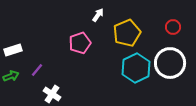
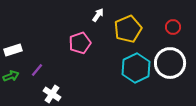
yellow pentagon: moved 1 px right, 4 px up
